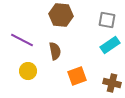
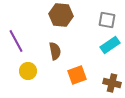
purple line: moved 6 px left, 1 px down; rotated 35 degrees clockwise
orange square: moved 1 px up
